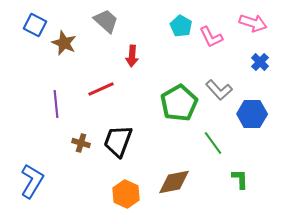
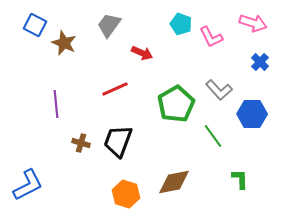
gray trapezoid: moved 3 px right, 4 px down; rotated 96 degrees counterclockwise
cyan pentagon: moved 2 px up; rotated 10 degrees counterclockwise
red arrow: moved 10 px right, 3 px up; rotated 70 degrees counterclockwise
red line: moved 14 px right
green pentagon: moved 3 px left, 1 px down
green line: moved 7 px up
blue L-shape: moved 4 px left, 4 px down; rotated 32 degrees clockwise
orange hexagon: rotated 8 degrees counterclockwise
